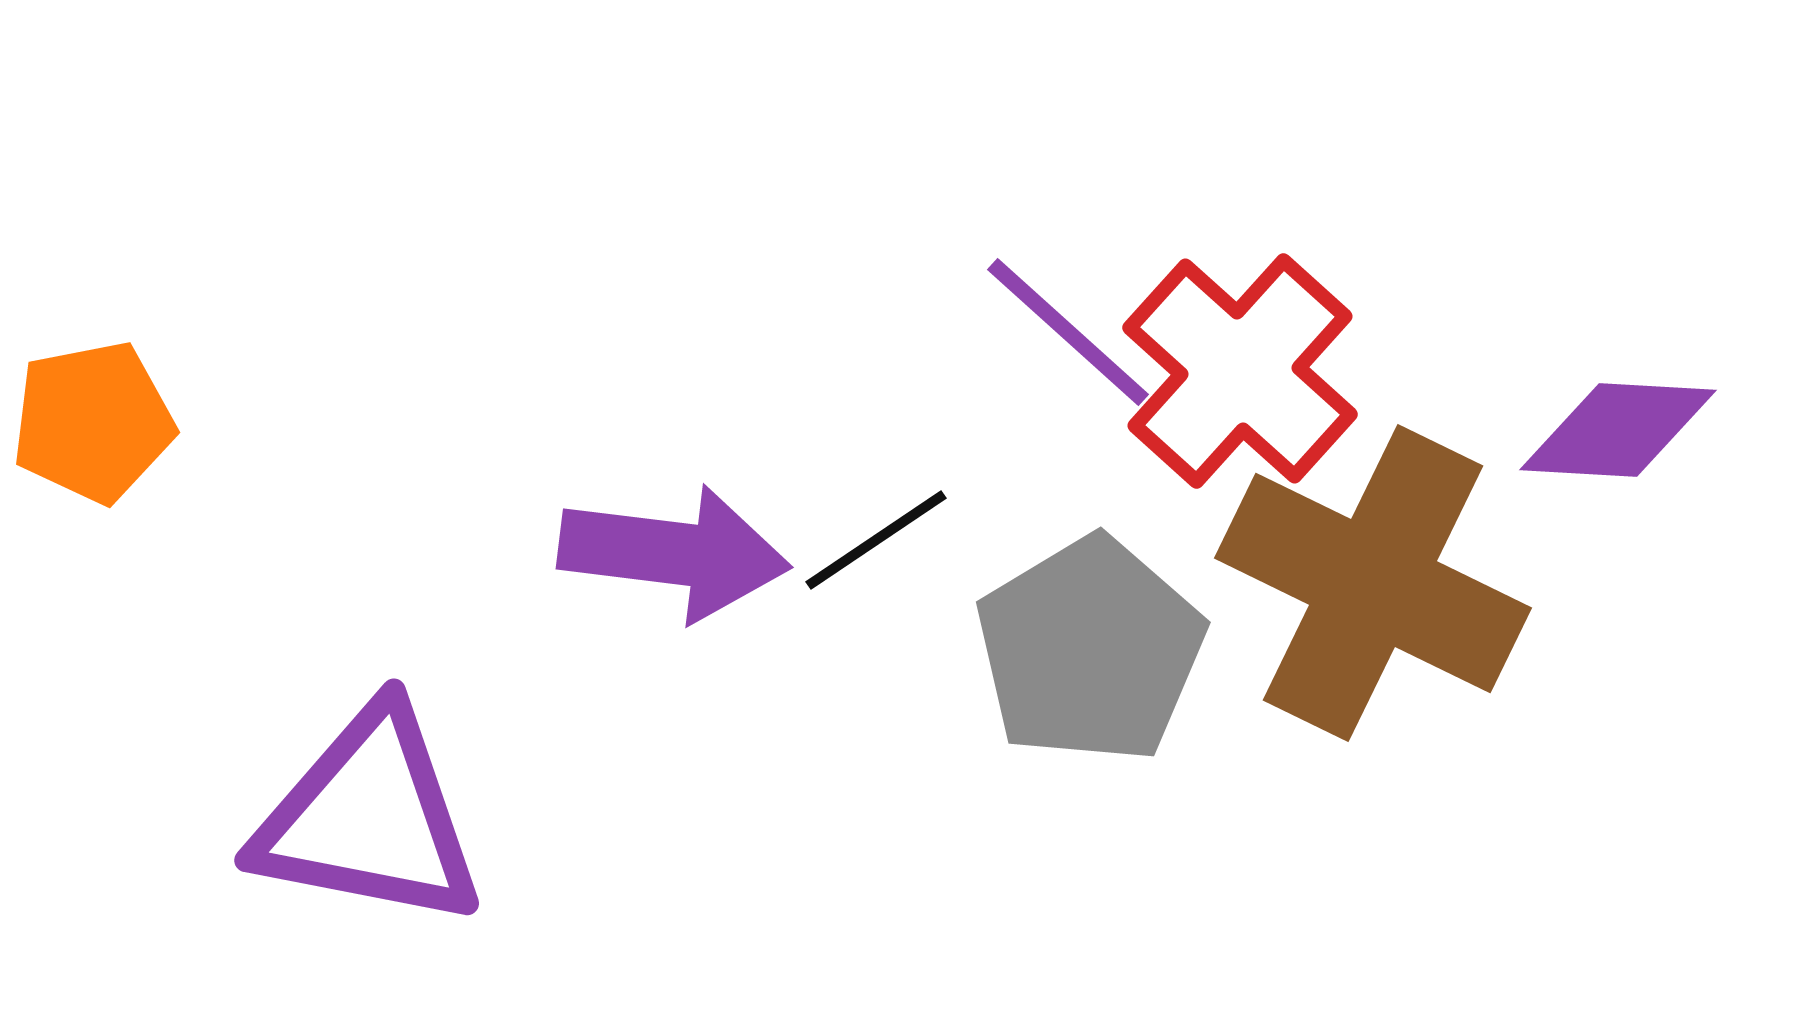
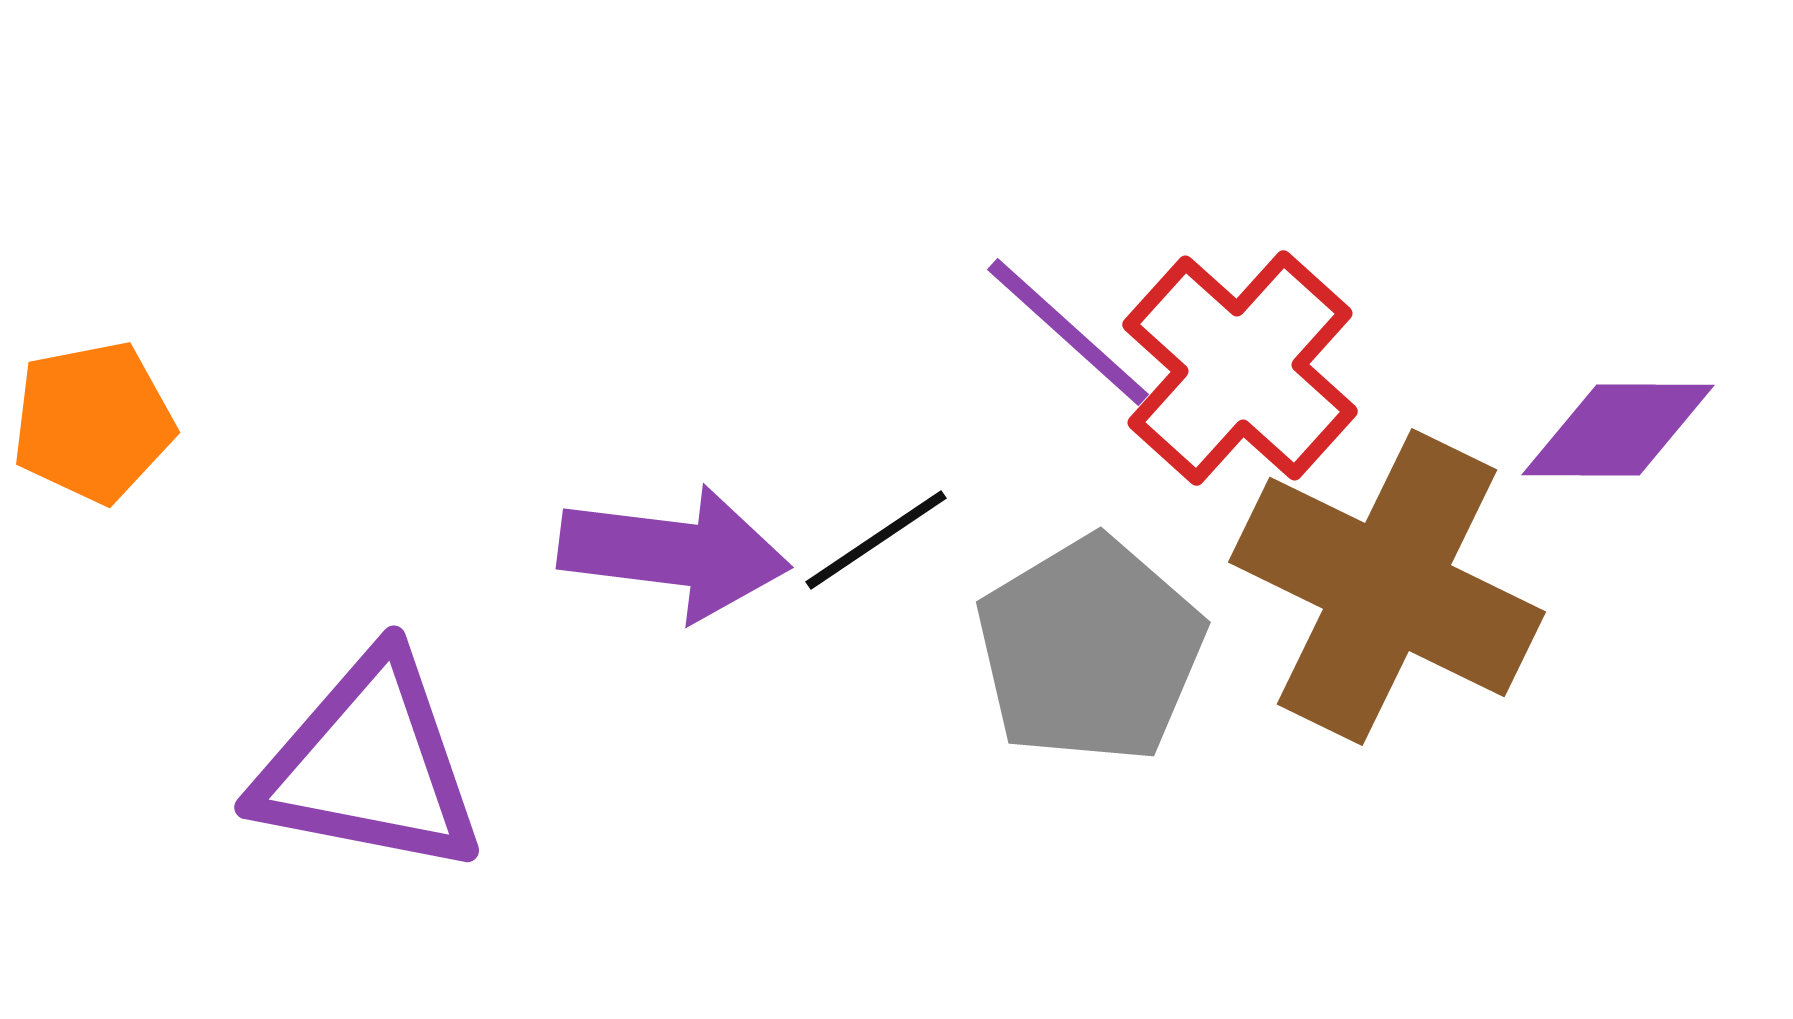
red cross: moved 3 px up
purple diamond: rotated 3 degrees counterclockwise
brown cross: moved 14 px right, 4 px down
purple triangle: moved 53 px up
